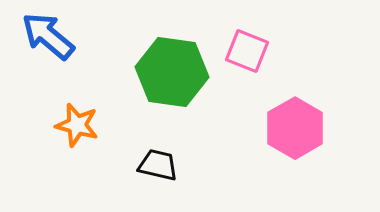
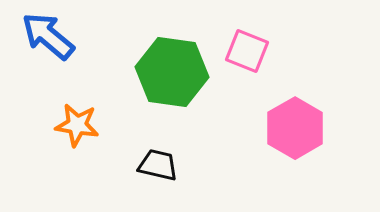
orange star: rotated 6 degrees counterclockwise
